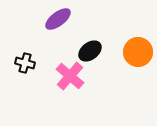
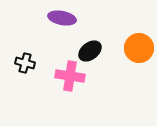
purple ellipse: moved 4 px right, 1 px up; rotated 48 degrees clockwise
orange circle: moved 1 px right, 4 px up
pink cross: rotated 32 degrees counterclockwise
